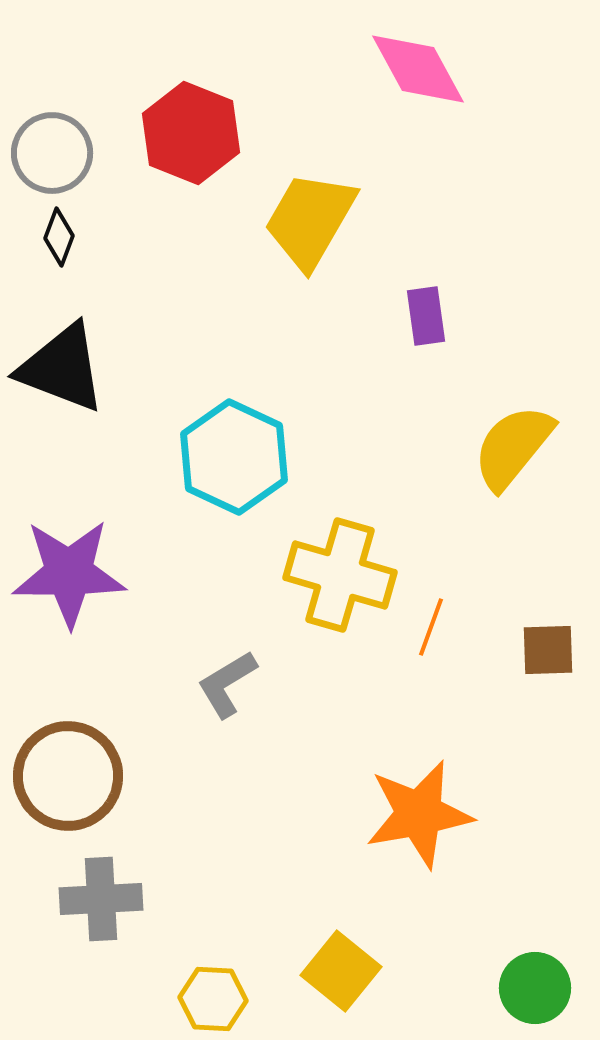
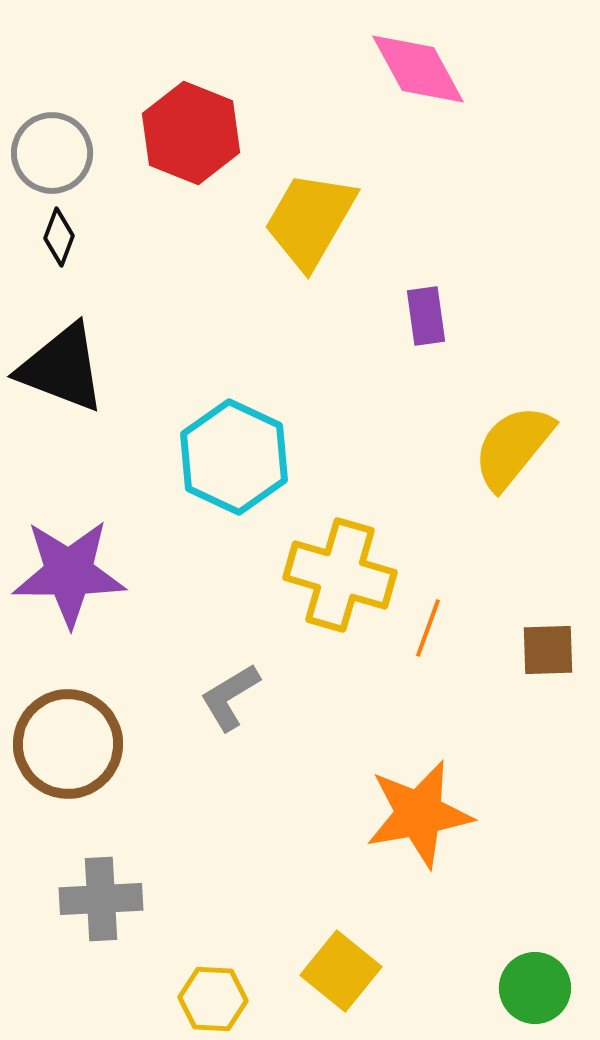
orange line: moved 3 px left, 1 px down
gray L-shape: moved 3 px right, 13 px down
brown circle: moved 32 px up
